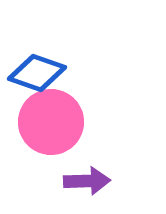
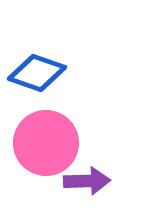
pink circle: moved 5 px left, 21 px down
